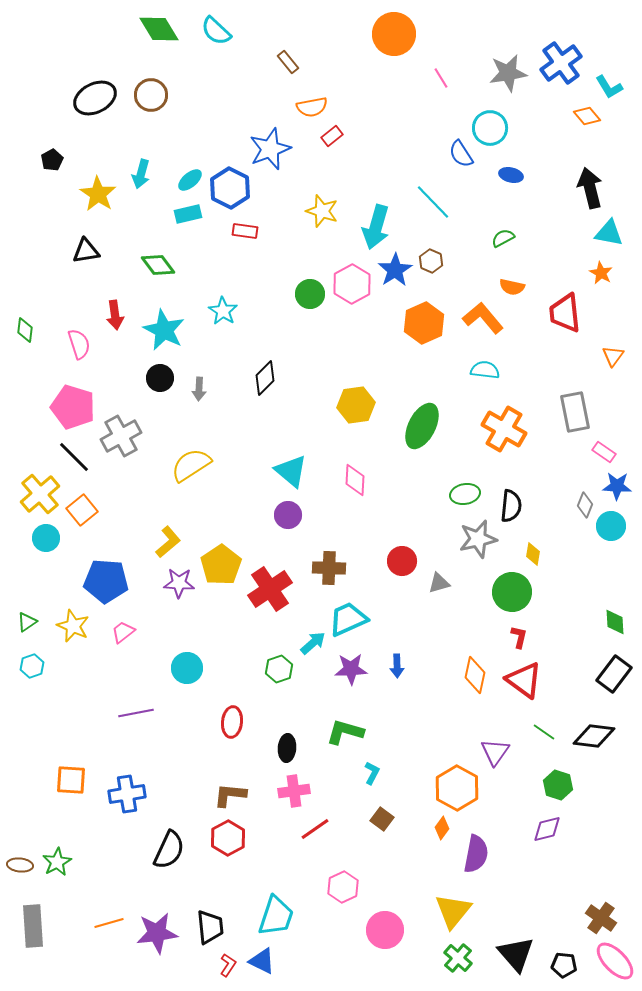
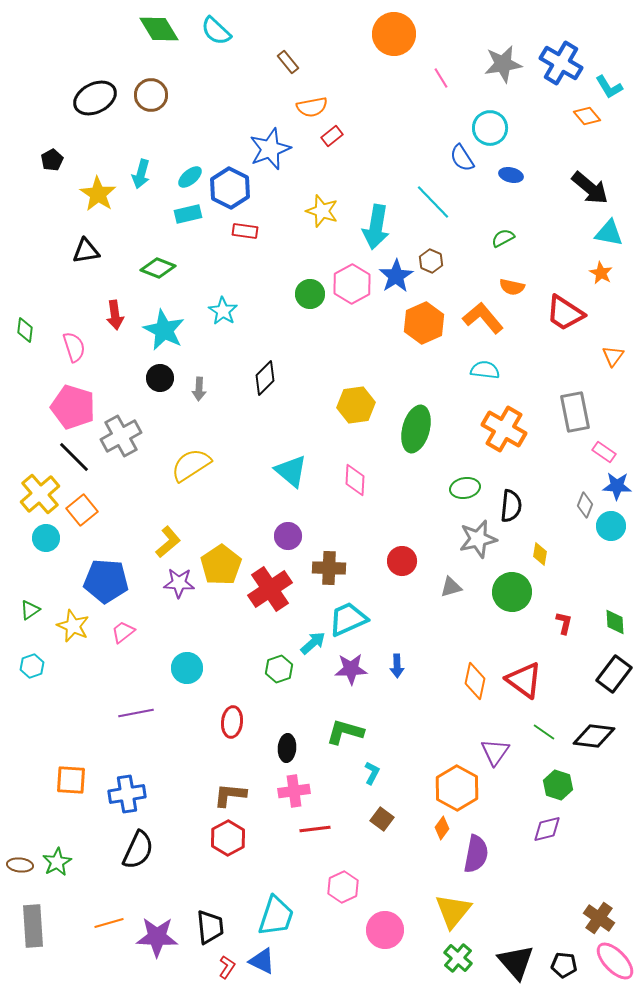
blue cross at (561, 63): rotated 24 degrees counterclockwise
gray star at (508, 73): moved 5 px left, 9 px up
blue semicircle at (461, 154): moved 1 px right, 4 px down
cyan ellipse at (190, 180): moved 3 px up
black arrow at (590, 188): rotated 144 degrees clockwise
cyan arrow at (376, 227): rotated 6 degrees counterclockwise
green diamond at (158, 265): moved 3 px down; rotated 32 degrees counterclockwise
blue star at (395, 270): moved 1 px right, 6 px down
red trapezoid at (565, 313): rotated 51 degrees counterclockwise
pink semicircle at (79, 344): moved 5 px left, 3 px down
green ellipse at (422, 426): moved 6 px left, 3 px down; rotated 12 degrees counterclockwise
green ellipse at (465, 494): moved 6 px up
purple circle at (288, 515): moved 21 px down
yellow diamond at (533, 554): moved 7 px right
gray triangle at (439, 583): moved 12 px right, 4 px down
green triangle at (27, 622): moved 3 px right, 12 px up
red L-shape at (519, 637): moved 45 px right, 14 px up
orange diamond at (475, 675): moved 6 px down
red line at (315, 829): rotated 28 degrees clockwise
black semicircle at (169, 850): moved 31 px left
brown cross at (601, 918): moved 2 px left
purple star at (157, 933): moved 4 px down; rotated 9 degrees clockwise
black triangle at (516, 954): moved 8 px down
red L-shape at (228, 965): moved 1 px left, 2 px down
